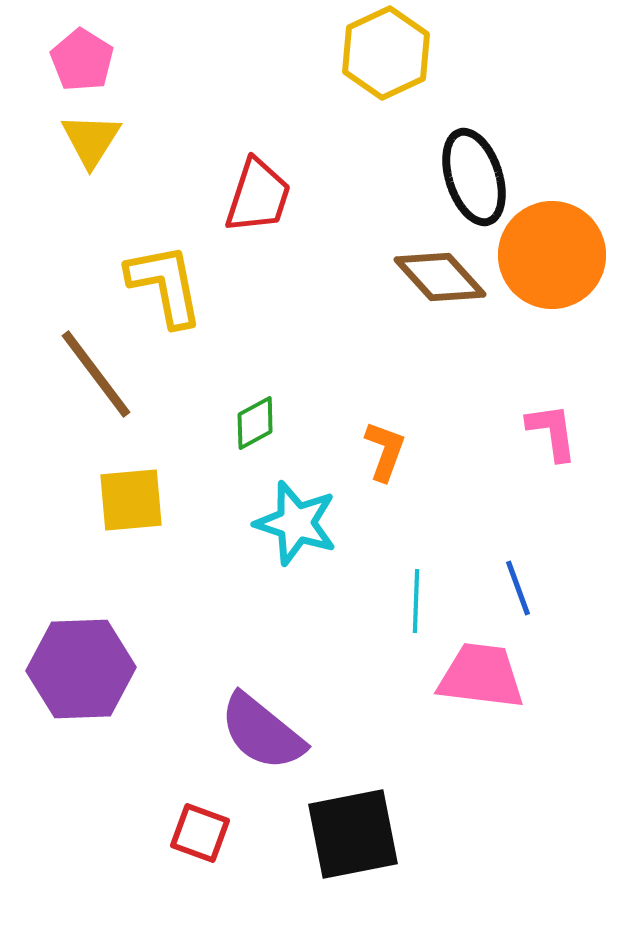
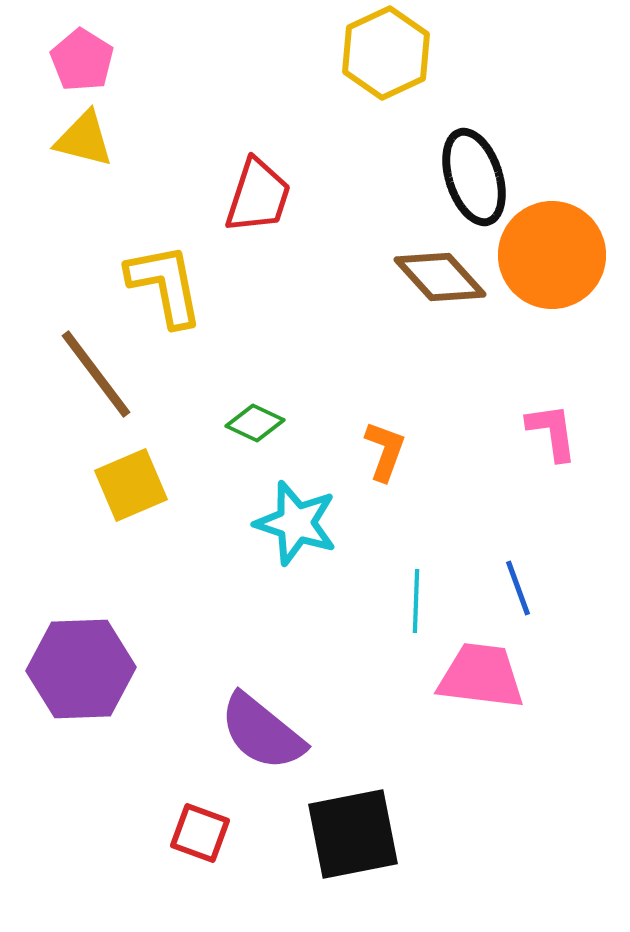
yellow triangle: moved 7 px left, 1 px up; rotated 48 degrees counterclockwise
green diamond: rotated 54 degrees clockwise
yellow square: moved 15 px up; rotated 18 degrees counterclockwise
